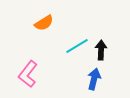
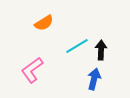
pink L-shape: moved 4 px right, 4 px up; rotated 16 degrees clockwise
